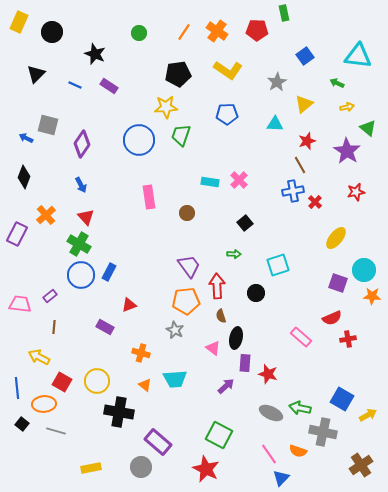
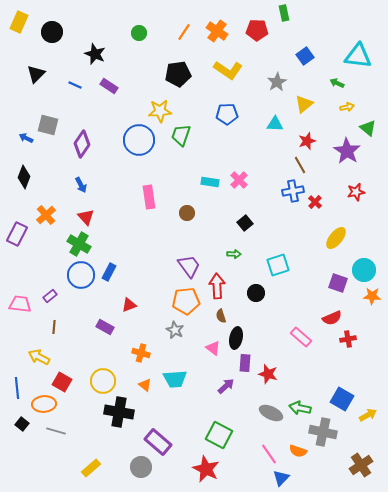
yellow star at (166, 107): moved 6 px left, 4 px down
yellow circle at (97, 381): moved 6 px right
yellow rectangle at (91, 468): rotated 30 degrees counterclockwise
